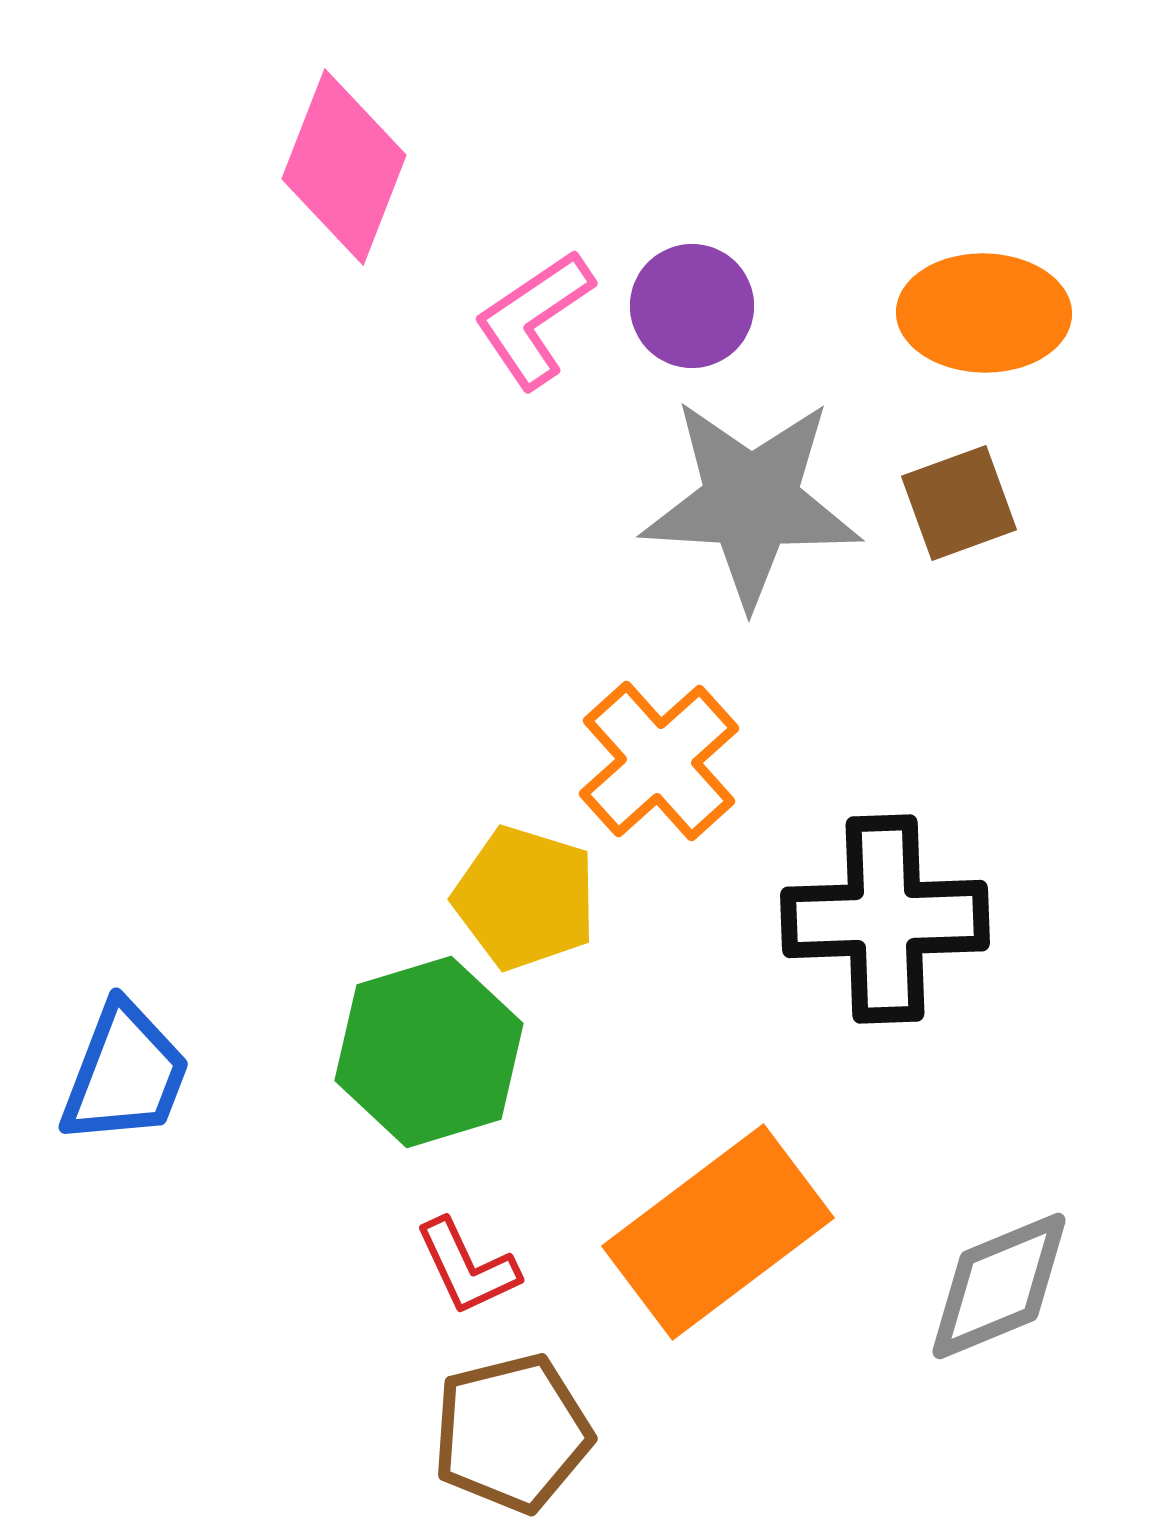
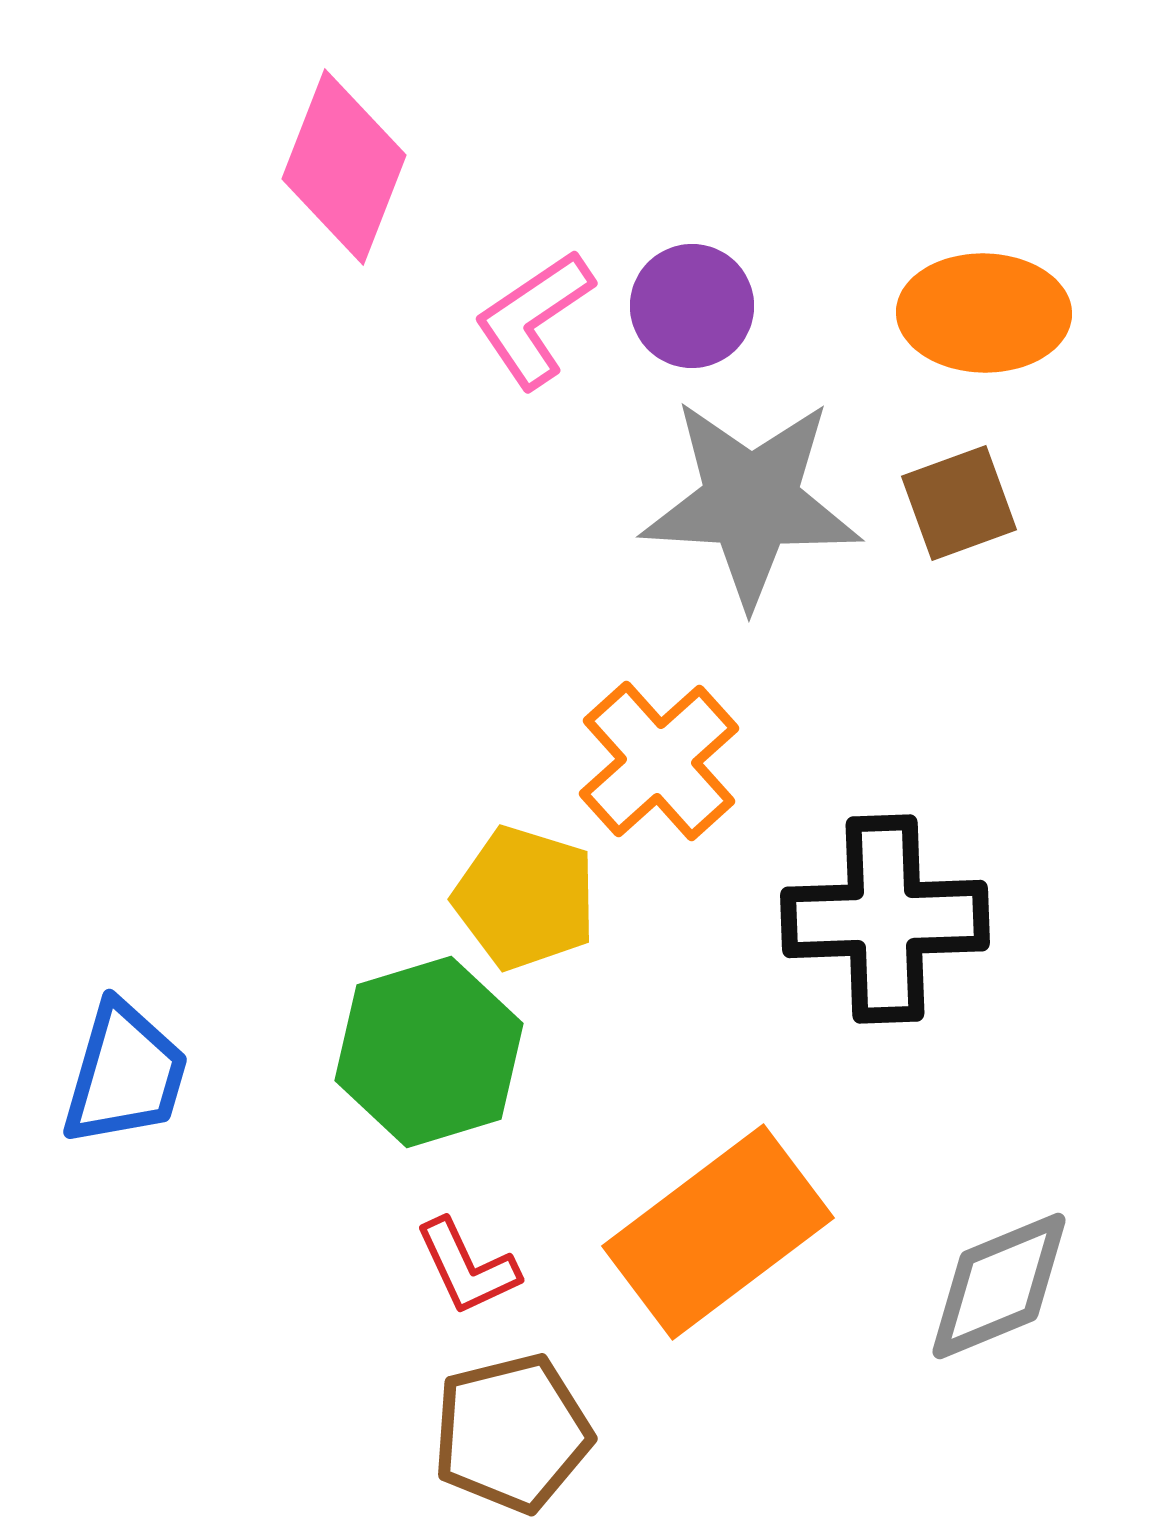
blue trapezoid: rotated 5 degrees counterclockwise
